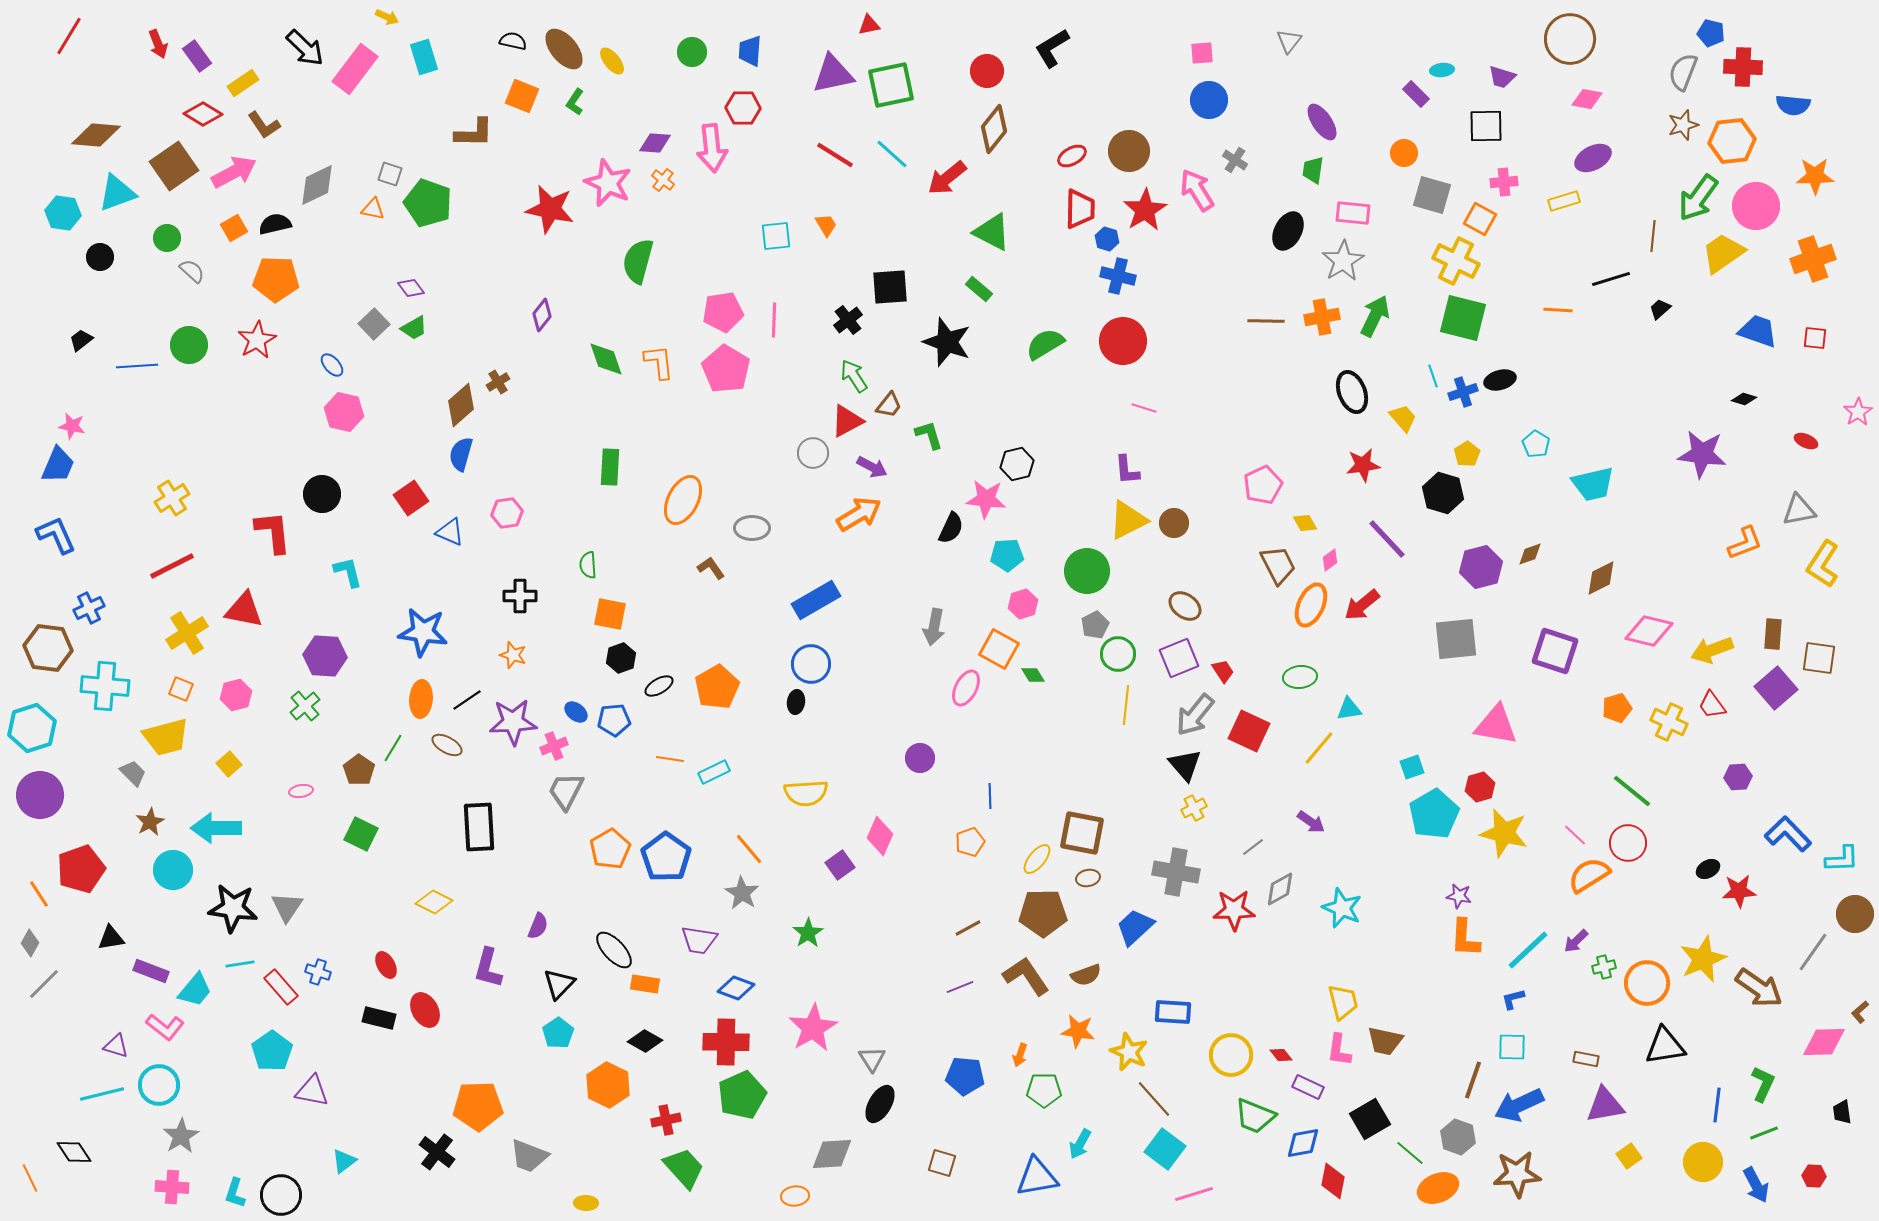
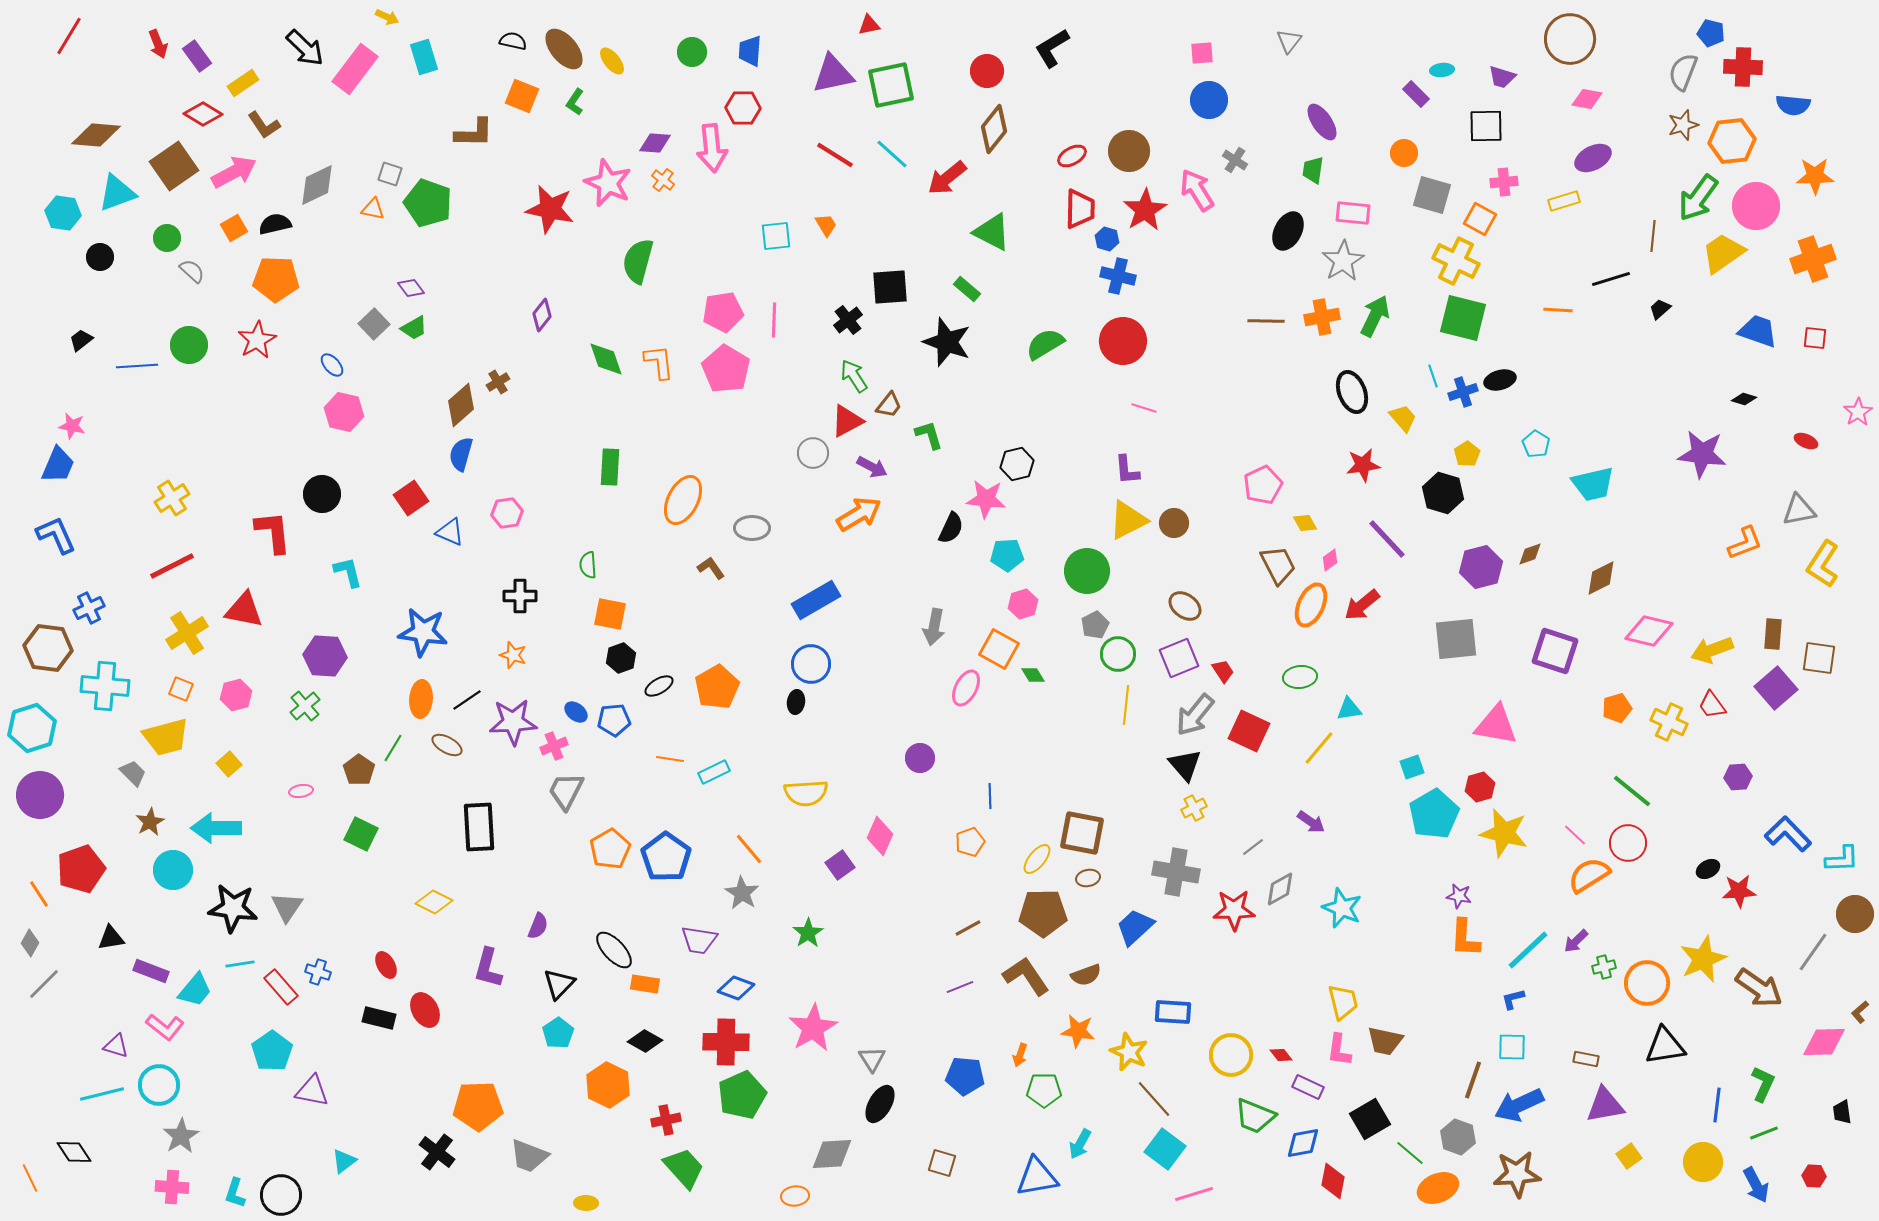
green rectangle at (979, 289): moved 12 px left
